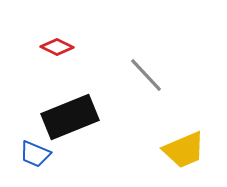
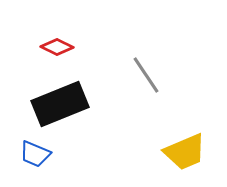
gray line: rotated 9 degrees clockwise
black rectangle: moved 10 px left, 13 px up
yellow trapezoid: moved 1 px right, 2 px down
